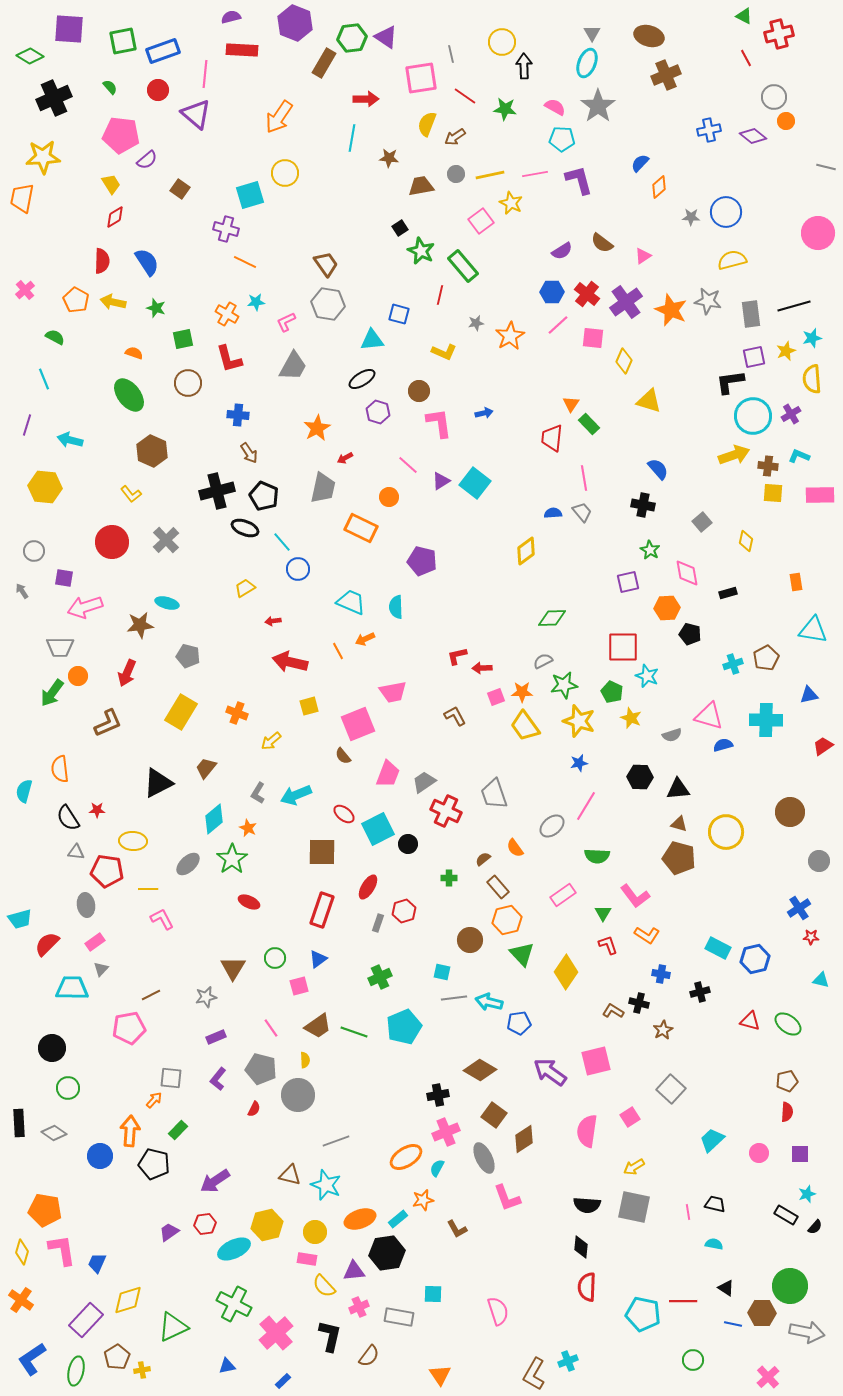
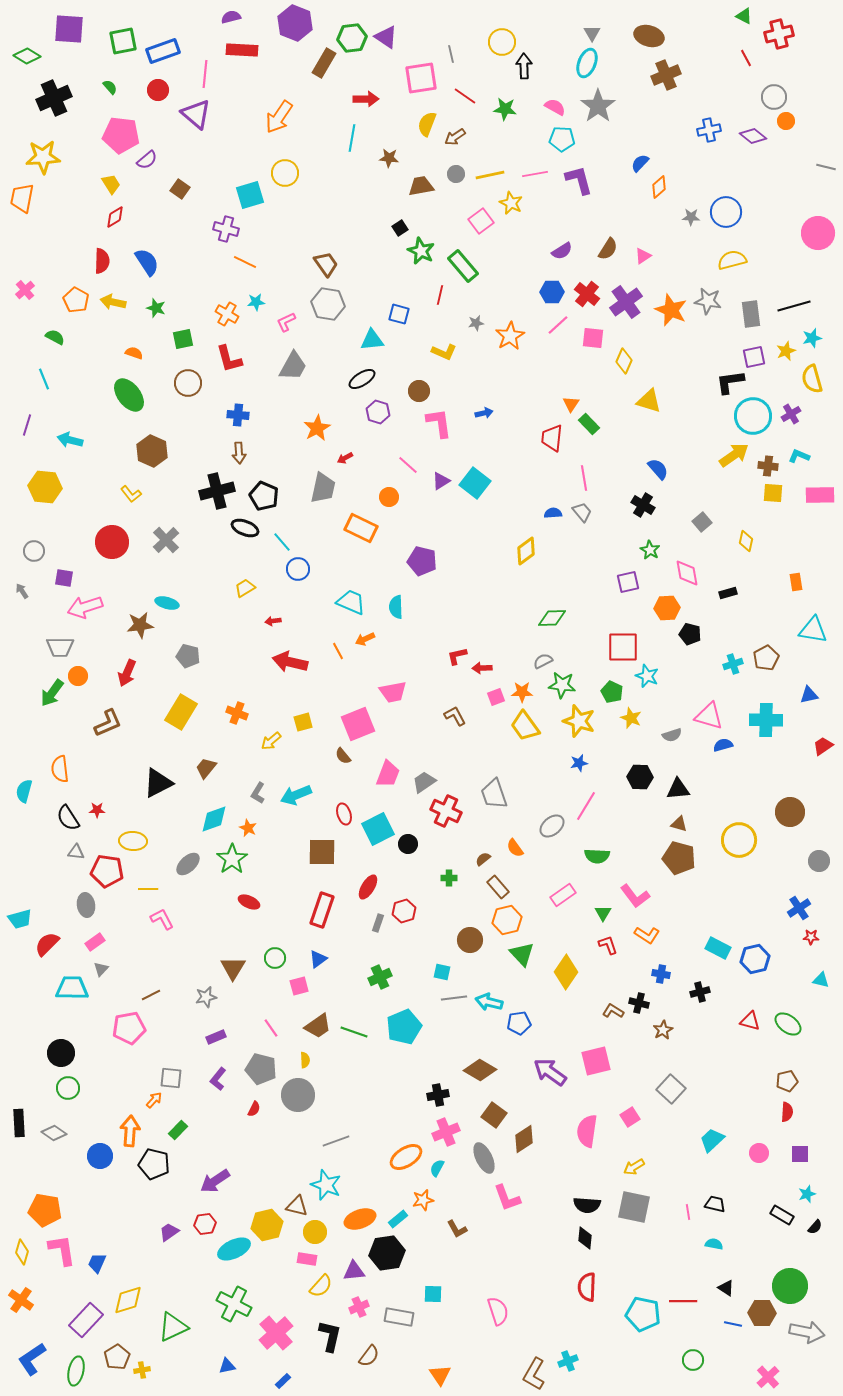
green diamond at (30, 56): moved 3 px left
brown semicircle at (602, 243): moved 6 px right, 6 px down; rotated 95 degrees counterclockwise
yellow semicircle at (812, 379): rotated 12 degrees counterclockwise
brown arrow at (249, 453): moved 10 px left; rotated 30 degrees clockwise
yellow arrow at (734, 455): rotated 16 degrees counterclockwise
black cross at (643, 505): rotated 20 degrees clockwise
green star at (564, 685): moved 2 px left; rotated 16 degrees clockwise
yellow square at (309, 706): moved 6 px left, 16 px down
red ellipse at (344, 814): rotated 35 degrees clockwise
cyan diamond at (214, 819): rotated 20 degrees clockwise
yellow circle at (726, 832): moved 13 px right, 8 px down
black circle at (52, 1048): moved 9 px right, 5 px down
brown triangle at (290, 1175): moved 7 px right, 31 px down
black rectangle at (786, 1215): moved 4 px left
black diamond at (581, 1247): moved 4 px right, 9 px up
yellow semicircle at (324, 1286): moved 3 px left; rotated 95 degrees counterclockwise
